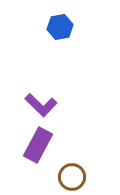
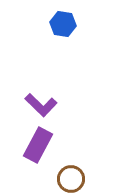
blue hexagon: moved 3 px right, 3 px up; rotated 20 degrees clockwise
brown circle: moved 1 px left, 2 px down
